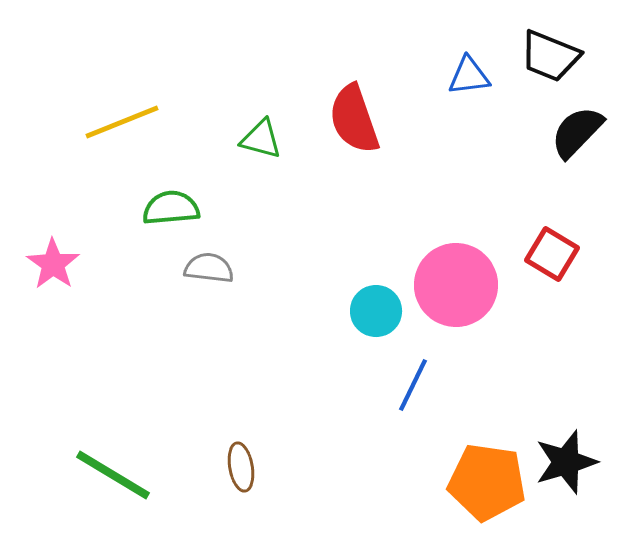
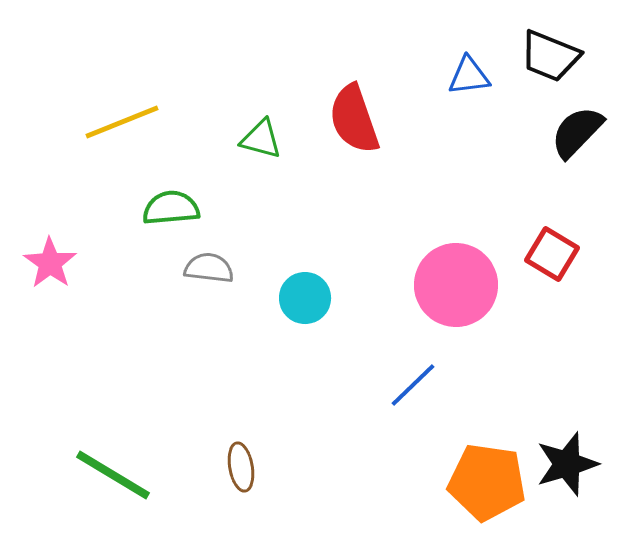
pink star: moved 3 px left, 1 px up
cyan circle: moved 71 px left, 13 px up
blue line: rotated 20 degrees clockwise
black star: moved 1 px right, 2 px down
